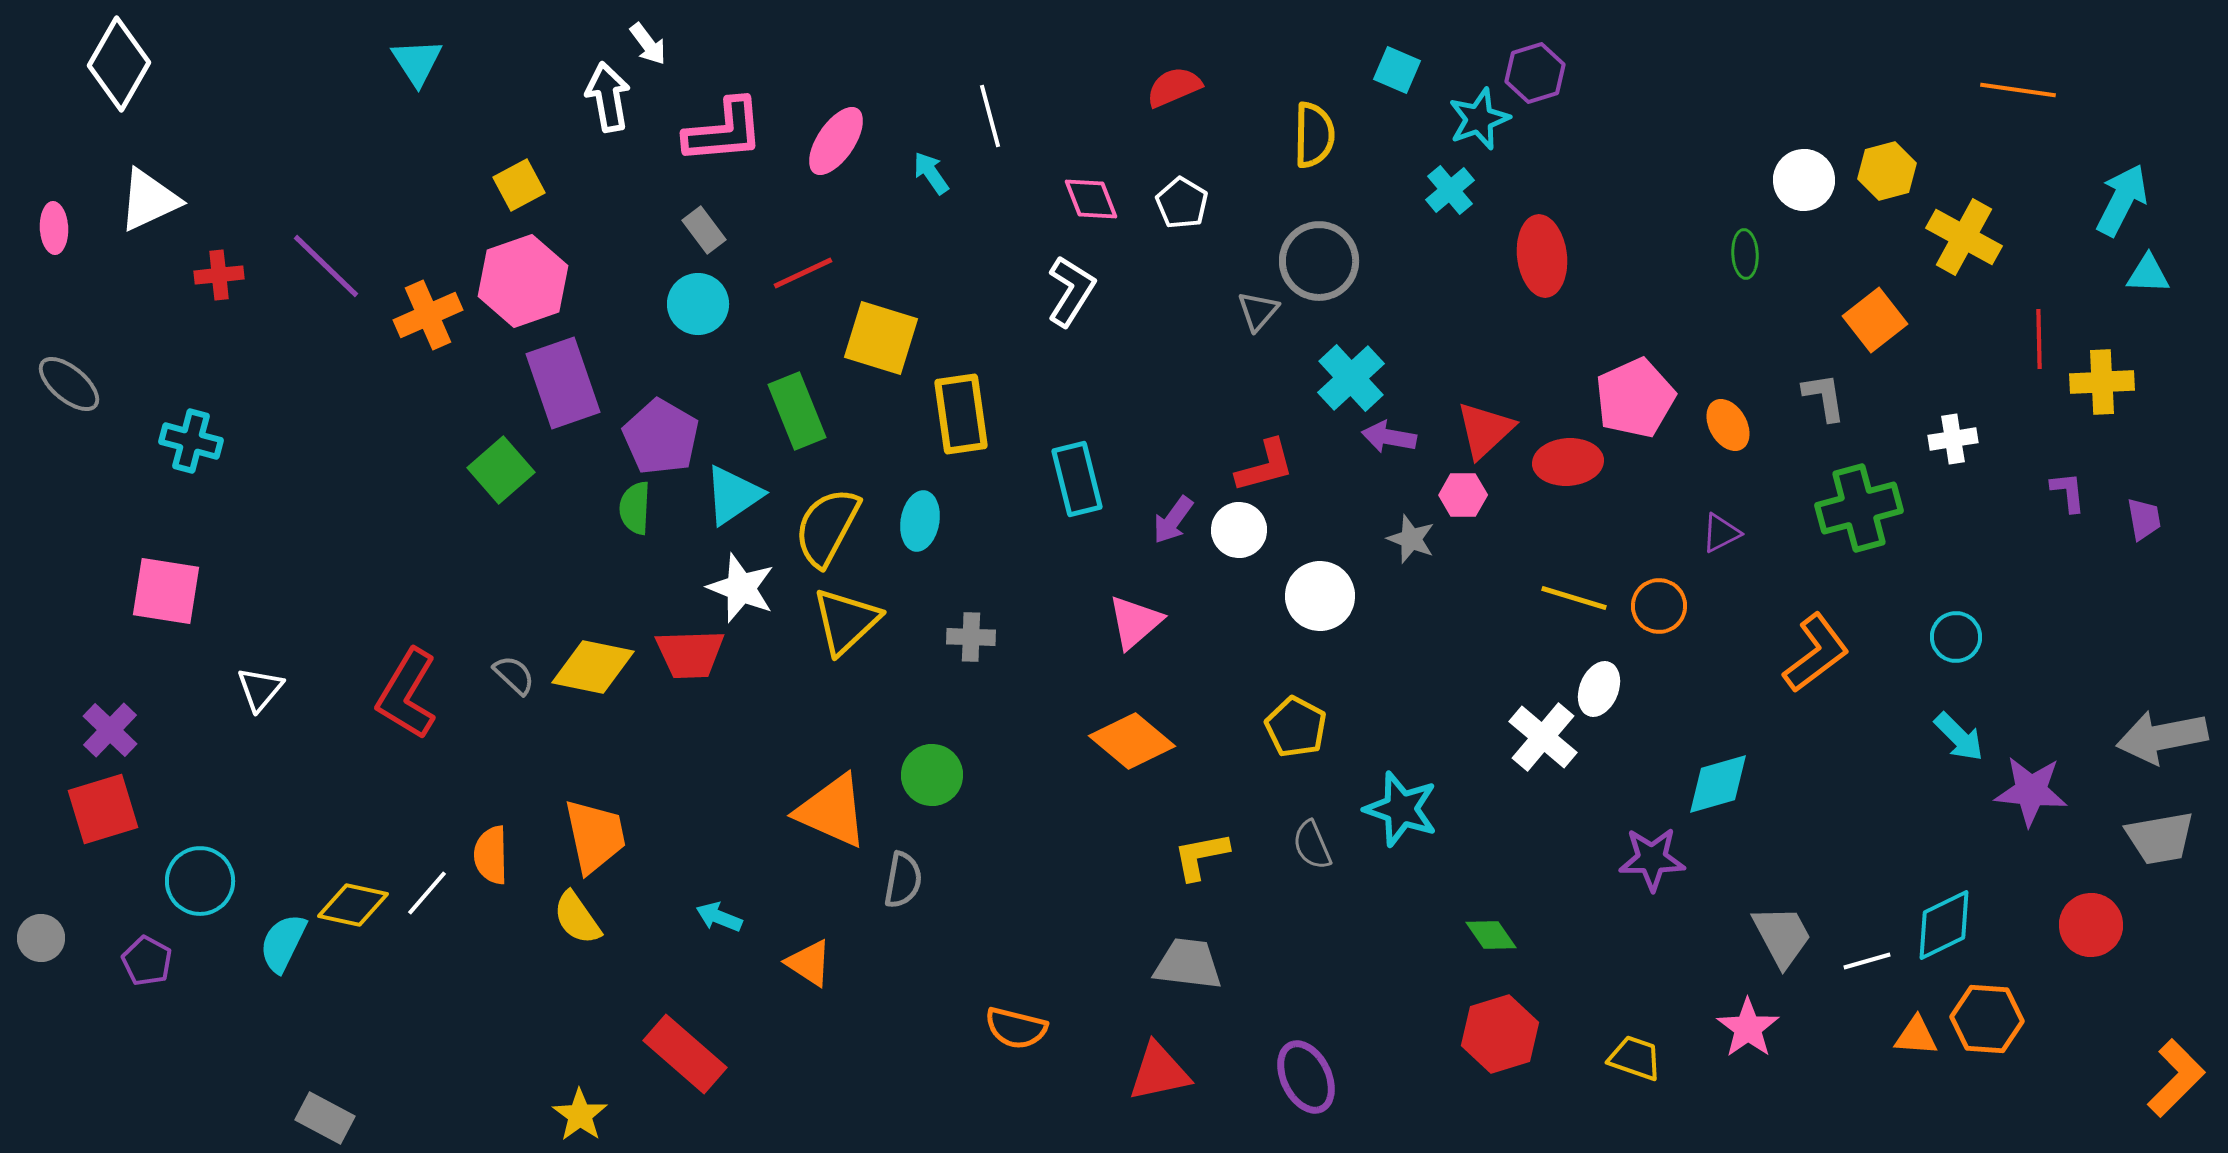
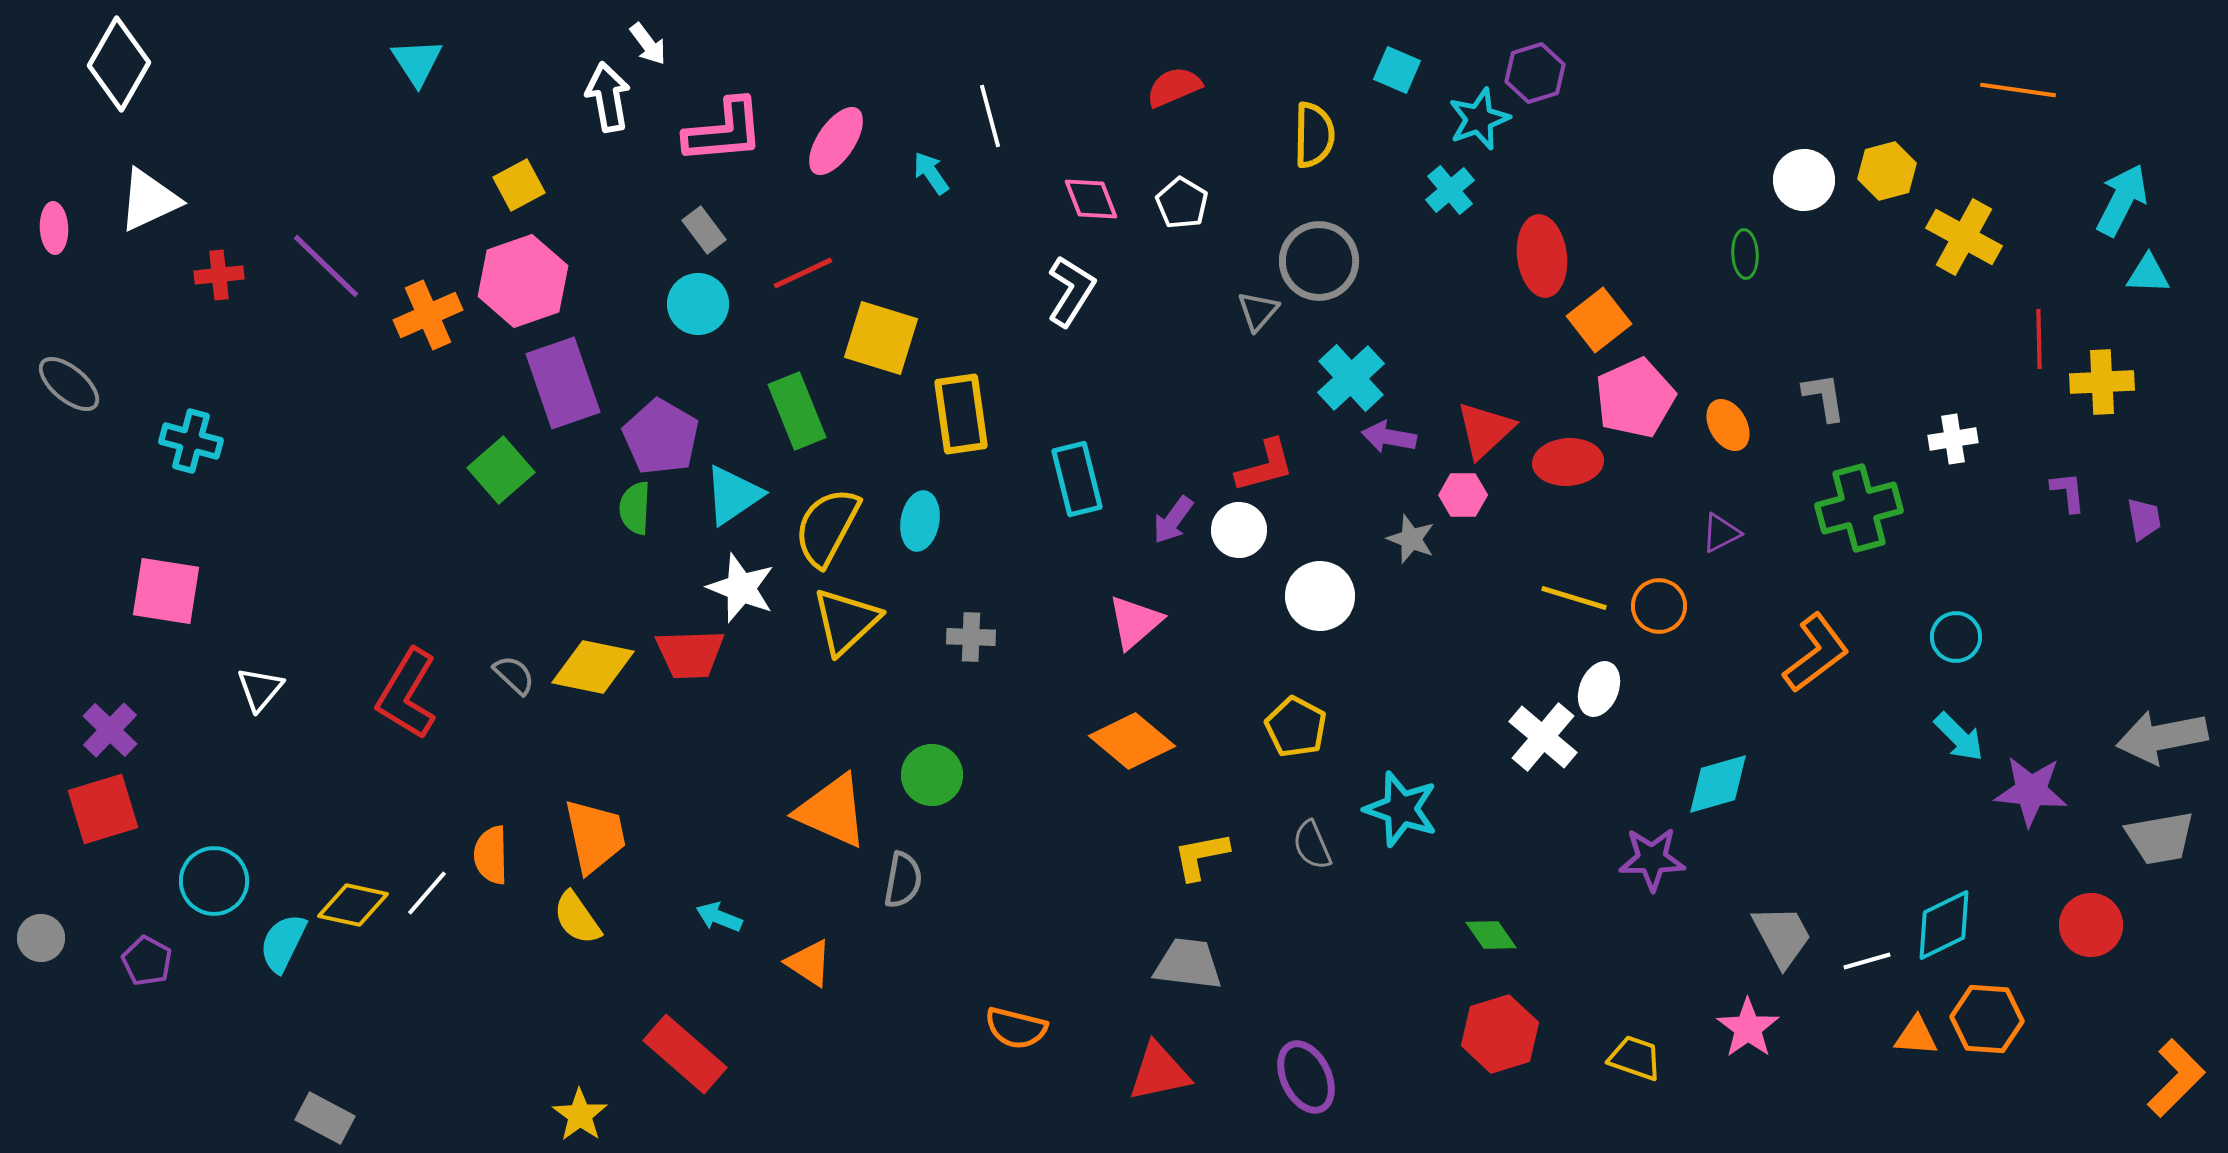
orange square at (1875, 320): moved 276 px left
cyan circle at (200, 881): moved 14 px right
